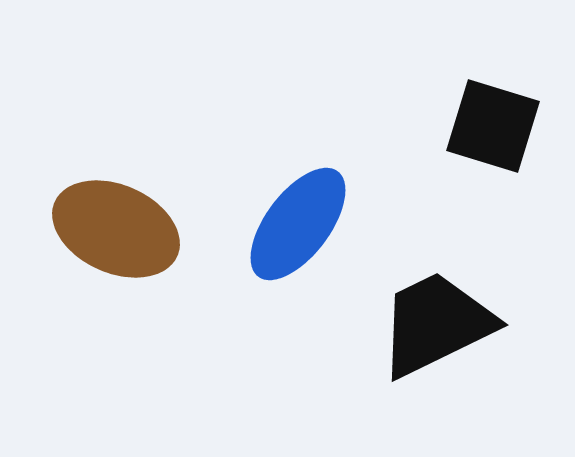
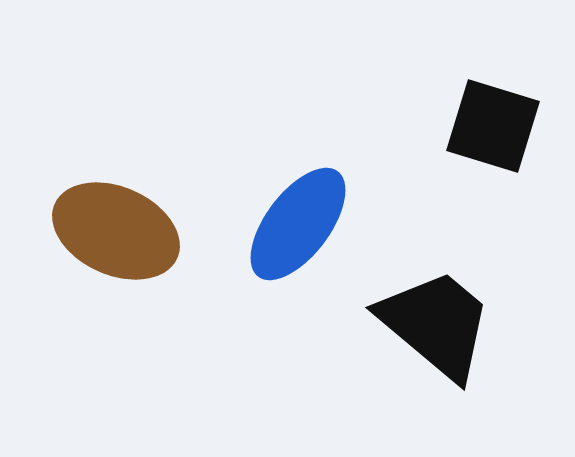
brown ellipse: moved 2 px down
black trapezoid: rotated 66 degrees clockwise
